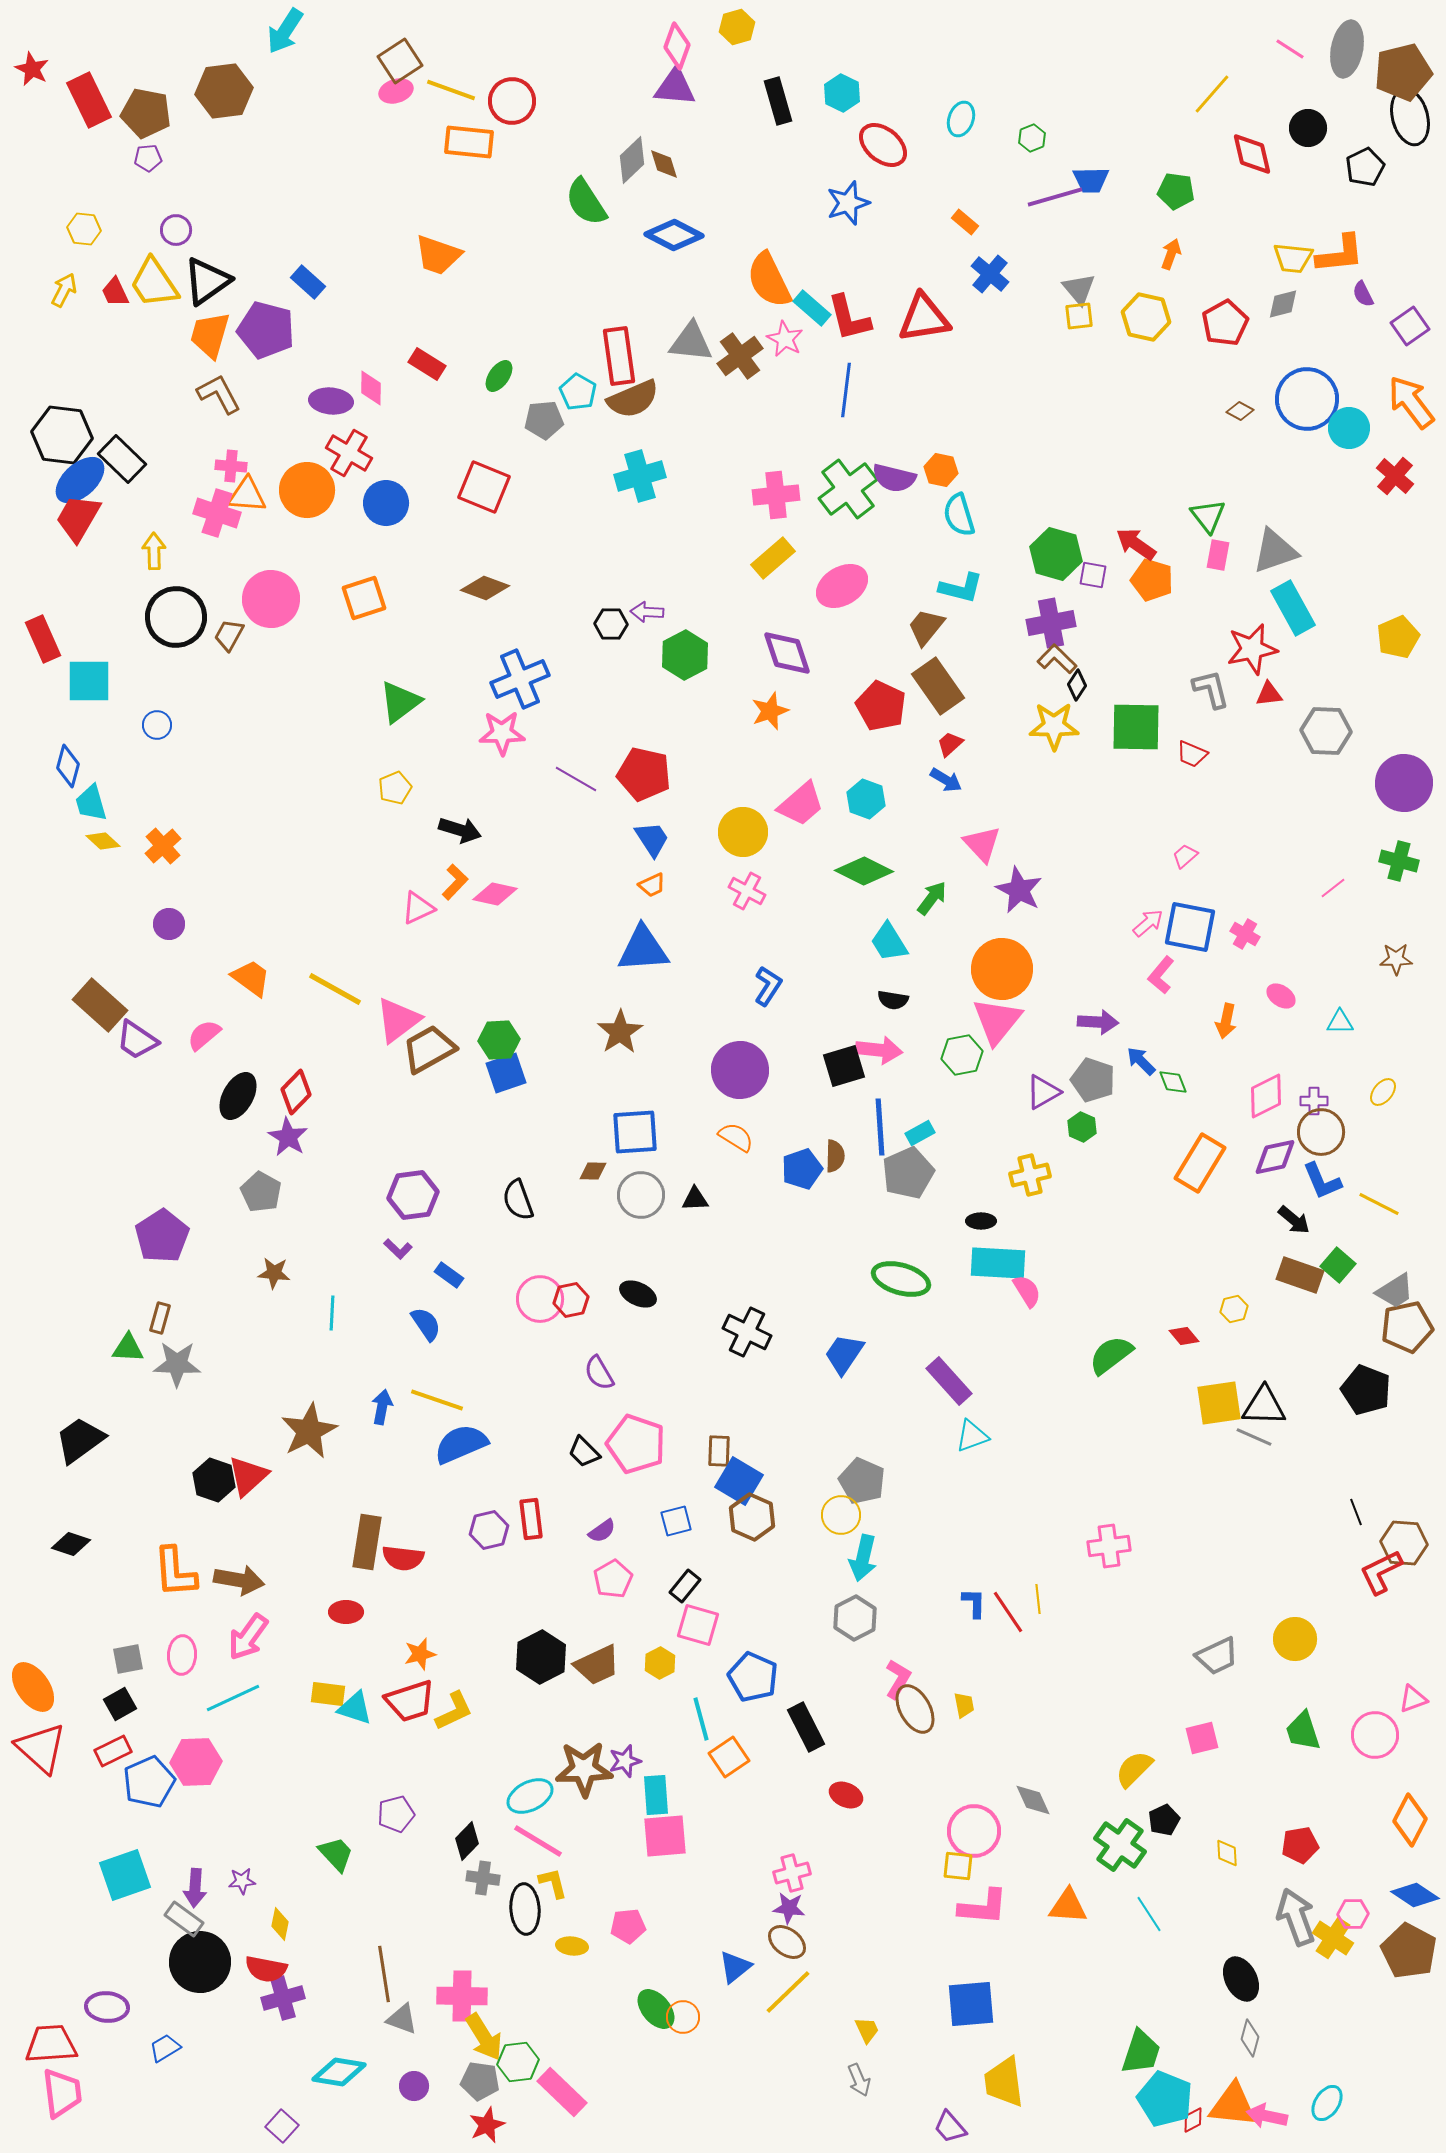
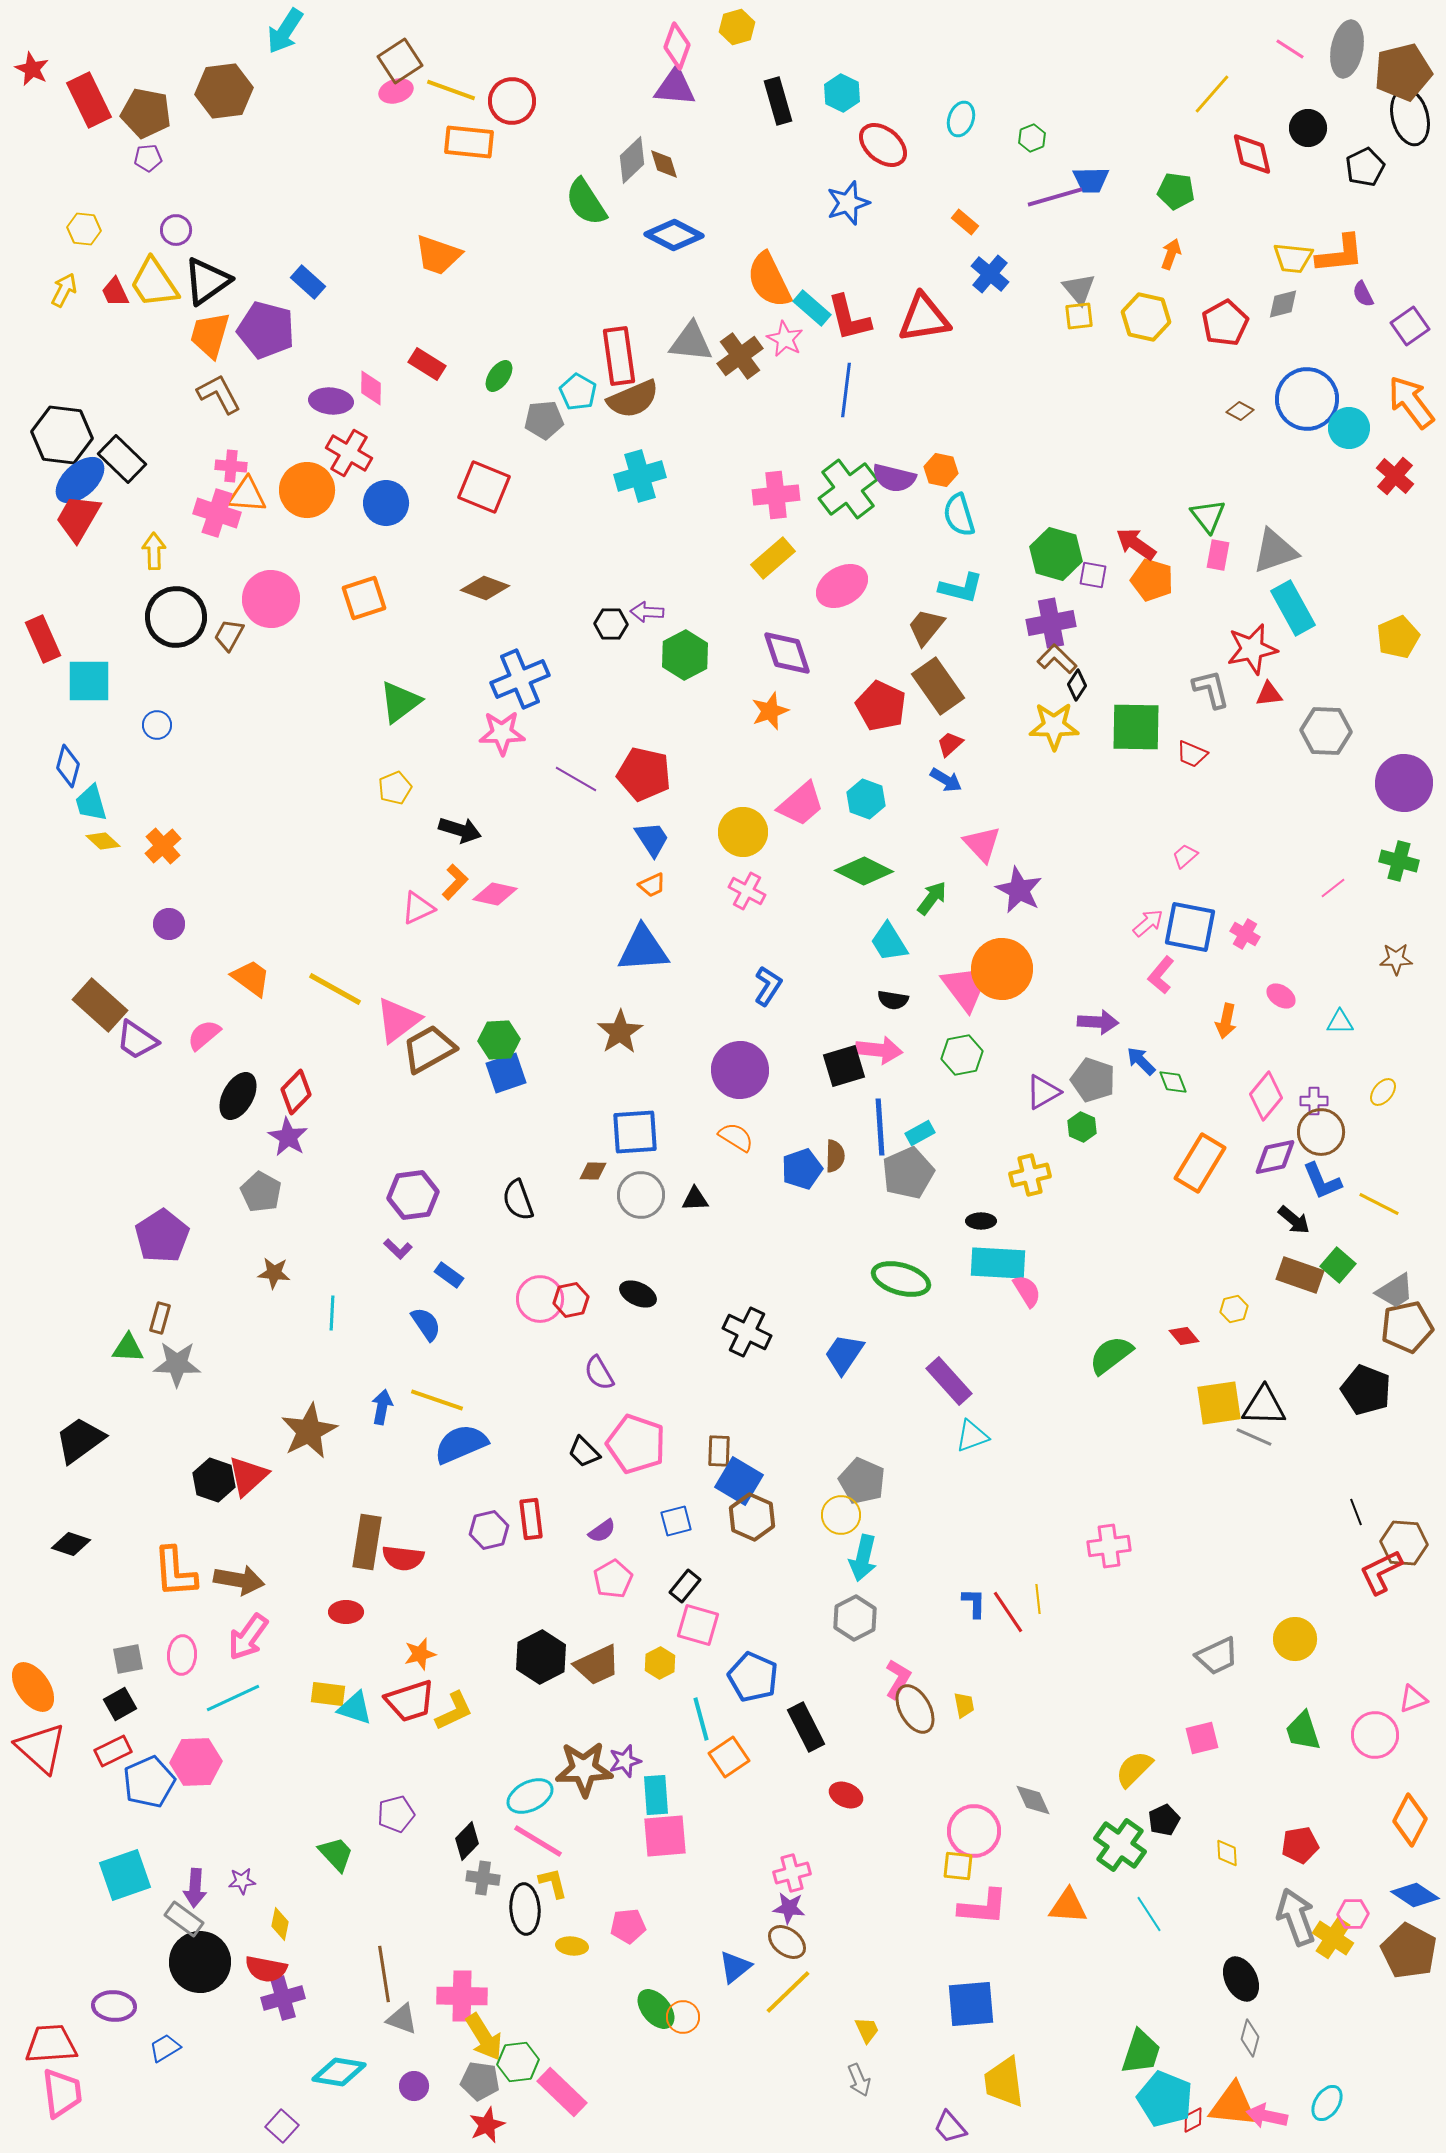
pink triangle at (997, 1021): moved 31 px left, 34 px up; rotated 16 degrees counterclockwise
pink diamond at (1266, 1096): rotated 24 degrees counterclockwise
purple ellipse at (107, 2007): moved 7 px right, 1 px up
